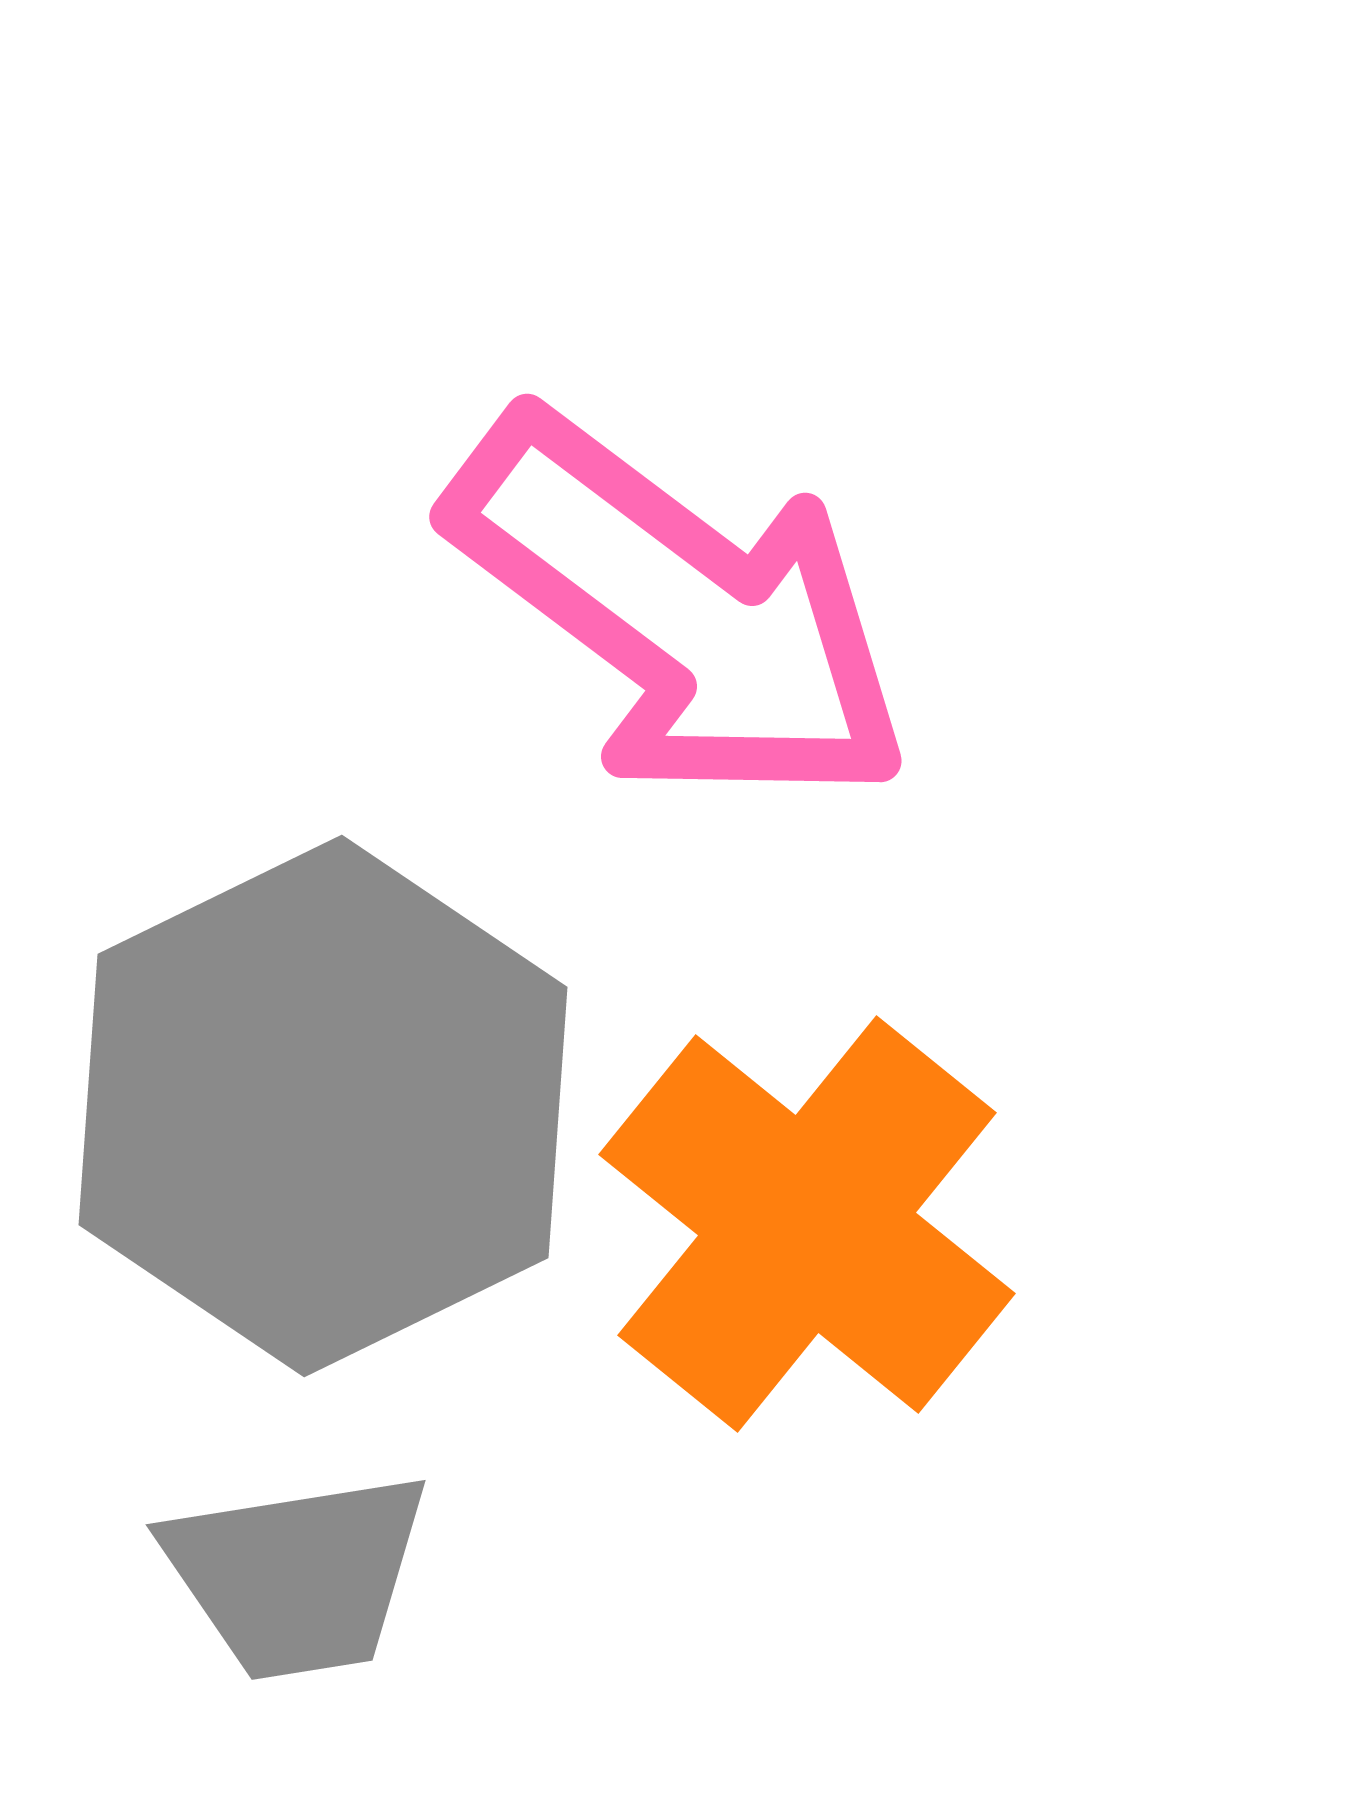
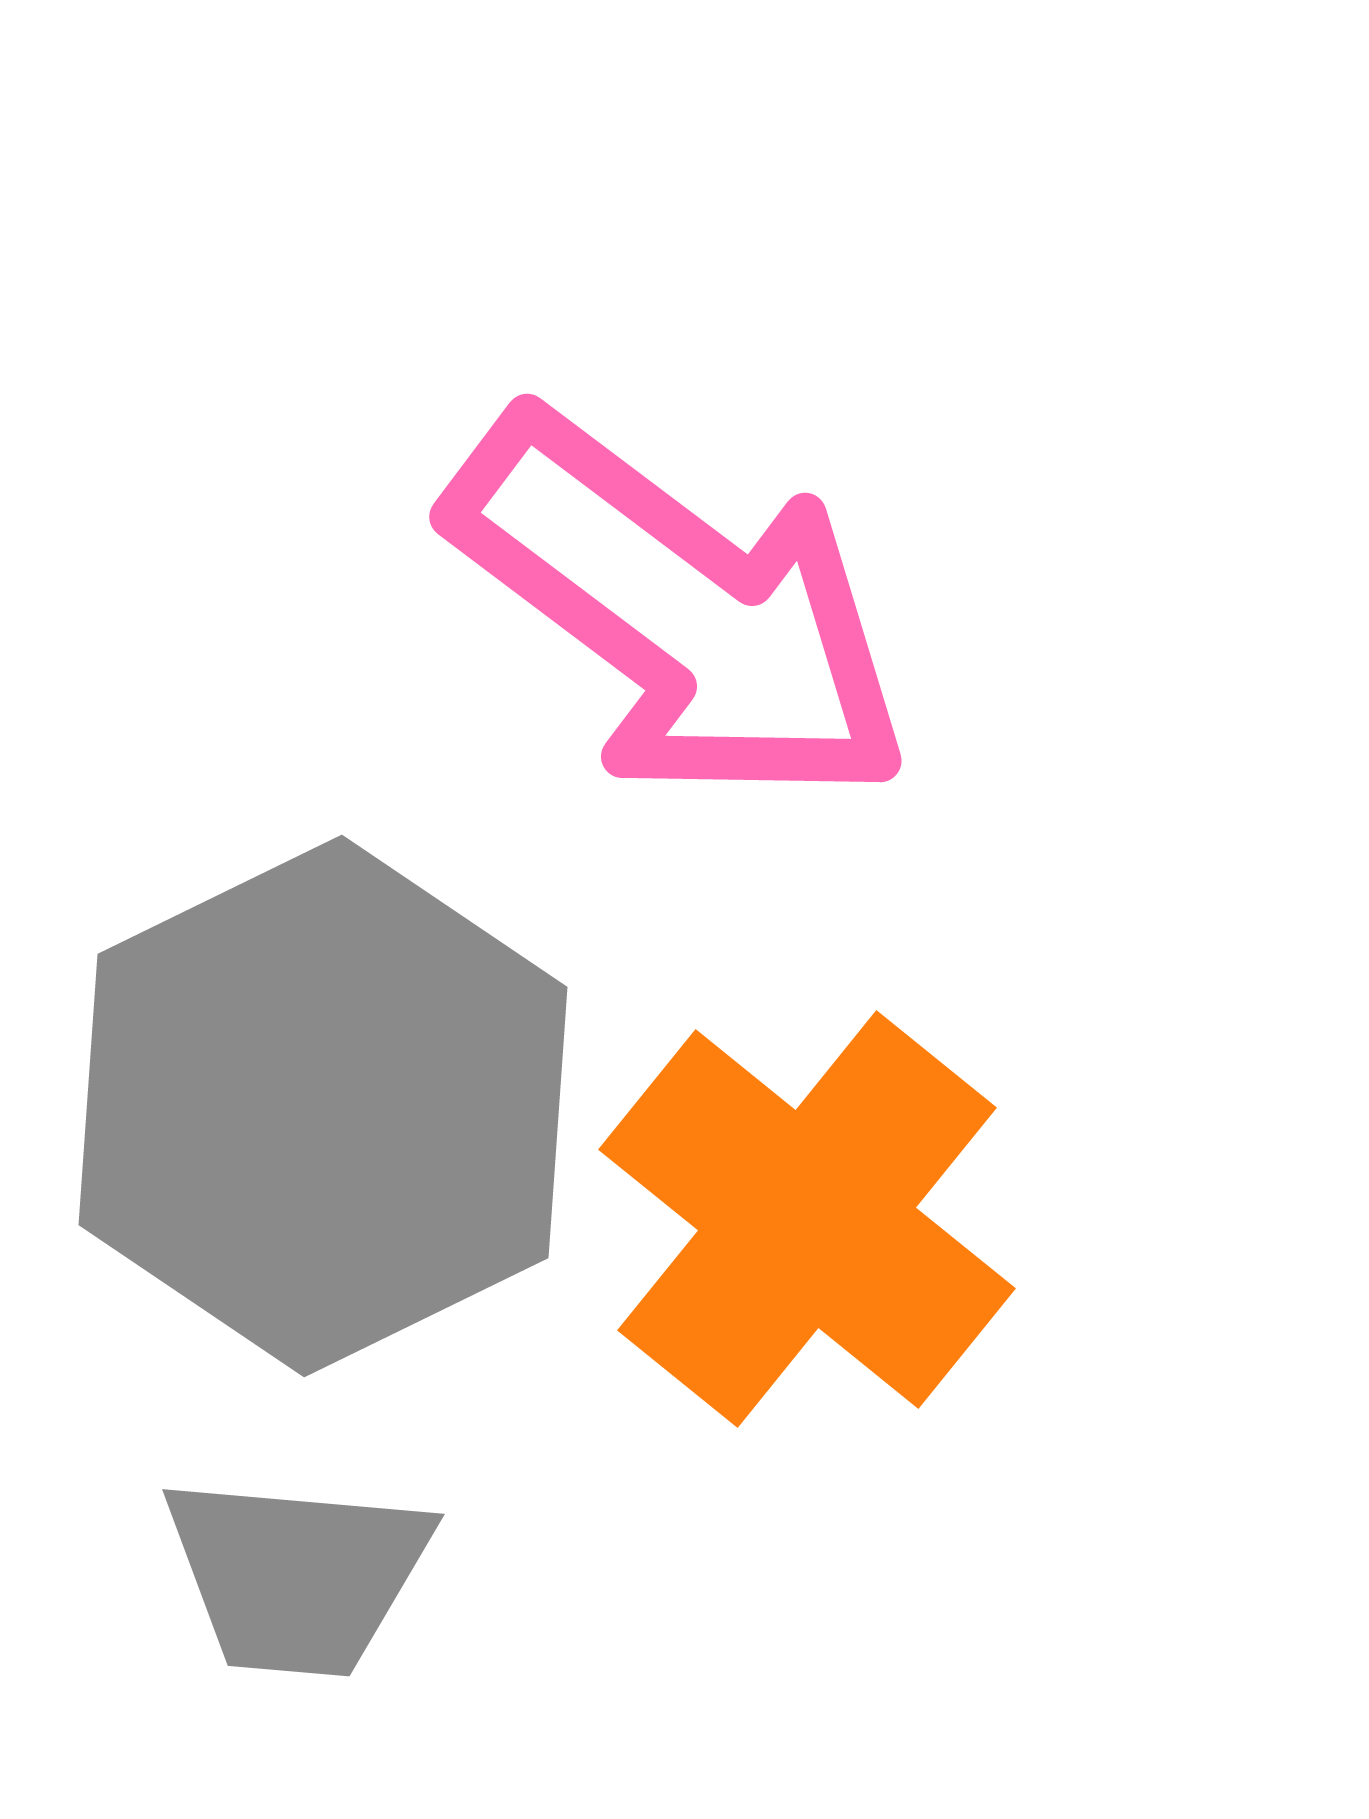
orange cross: moved 5 px up
gray trapezoid: rotated 14 degrees clockwise
